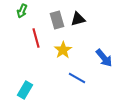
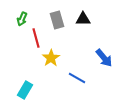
green arrow: moved 8 px down
black triangle: moved 5 px right; rotated 14 degrees clockwise
yellow star: moved 12 px left, 8 px down
